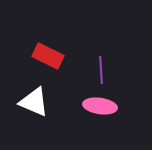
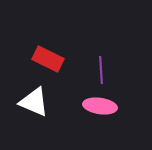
red rectangle: moved 3 px down
